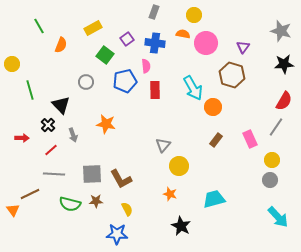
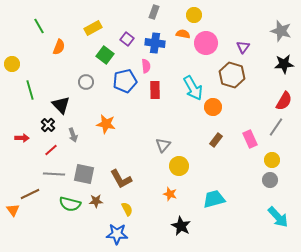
purple square at (127, 39): rotated 16 degrees counterclockwise
orange semicircle at (61, 45): moved 2 px left, 2 px down
gray square at (92, 174): moved 8 px left; rotated 15 degrees clockwise
